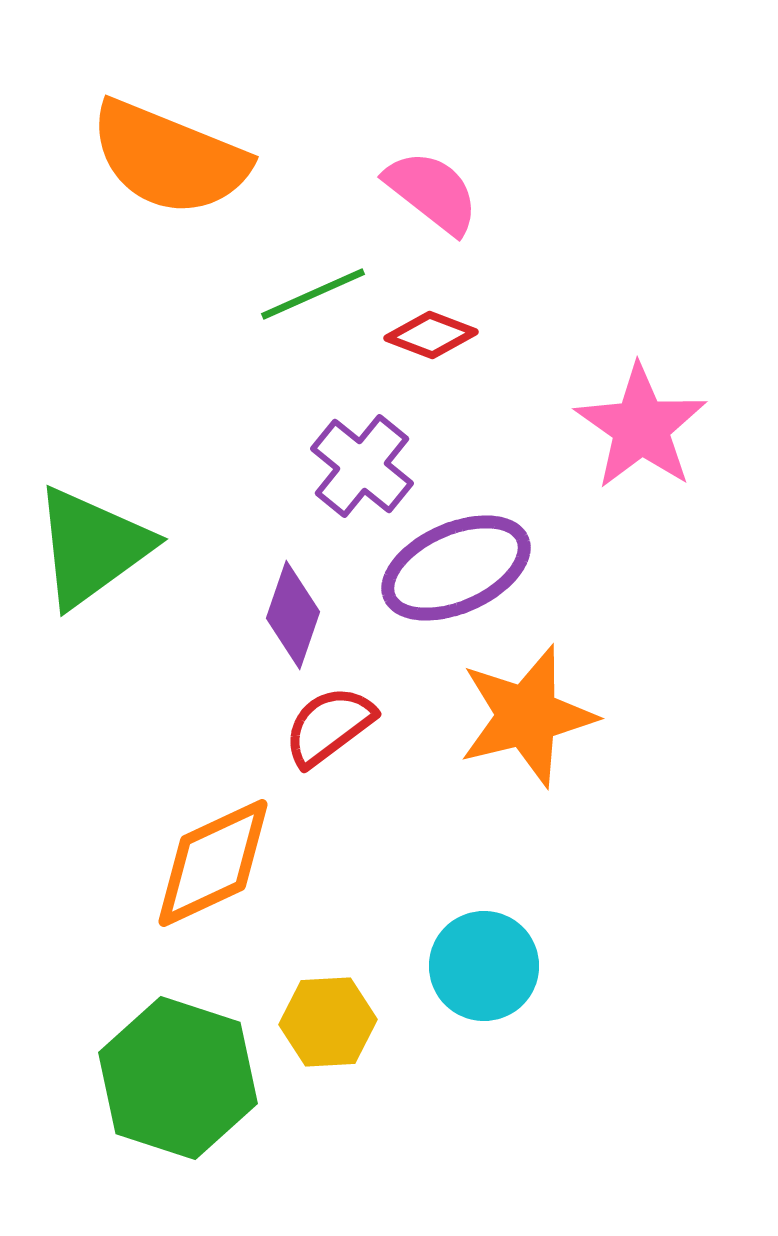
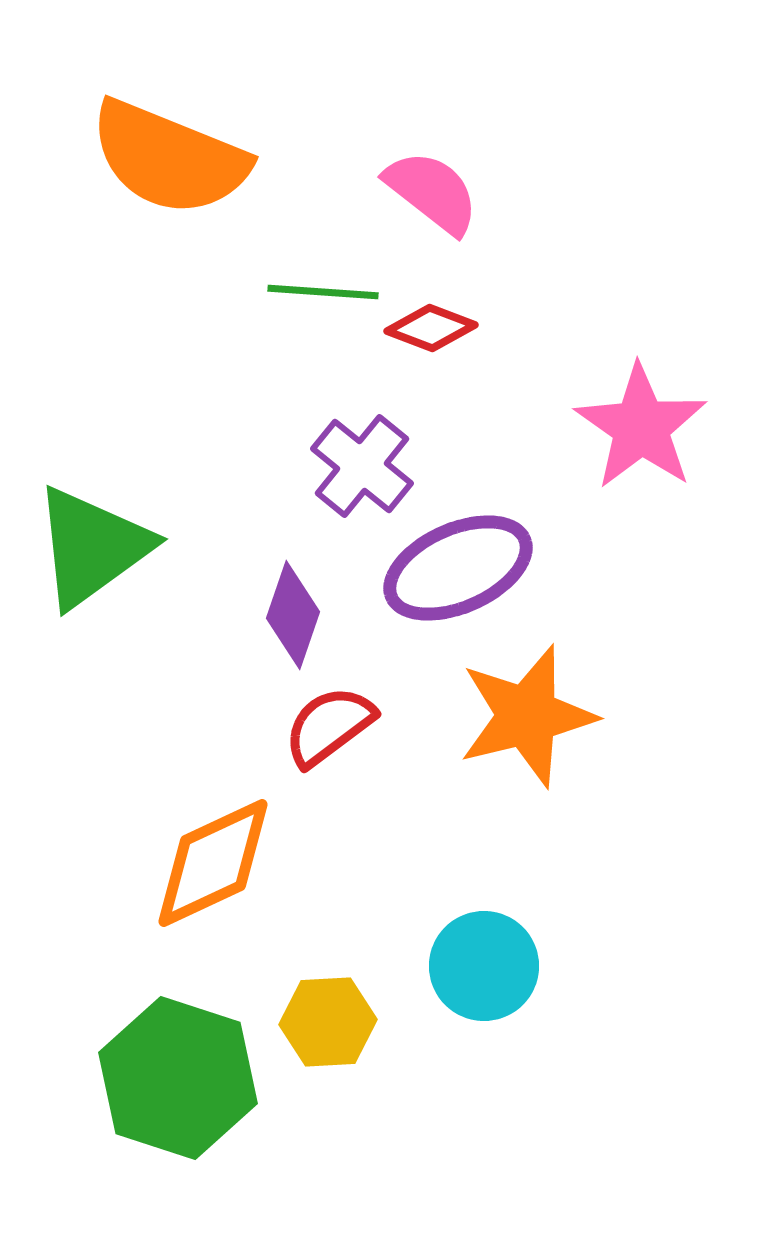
green line: moved 10 px right, 2 px up; rotated 28 degrees clockwise
red diamond: moved 7 px up
purple ellipse: moved 2 px right
